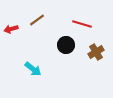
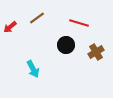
brown line: moved 2 px up
red line: moved 3 px left, 1 px up
red arrow: moved 1 px left, 2 px up; rotated 24 degrees counterclockwise
cyan arrow: rotated 24 degrees clockwise
